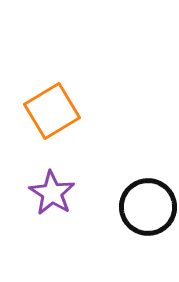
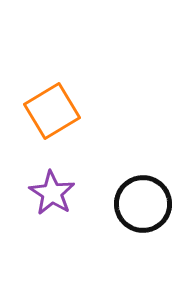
black circle: moved 5 px left, 3 px up
